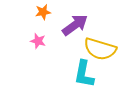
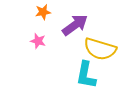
cyan L-shape: moved 2 px right, 1 px down
